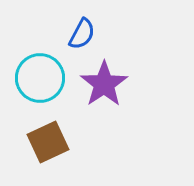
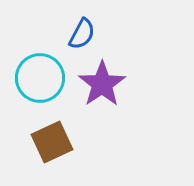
purple star: moved 2 px left
brown square: moved 4 px right
